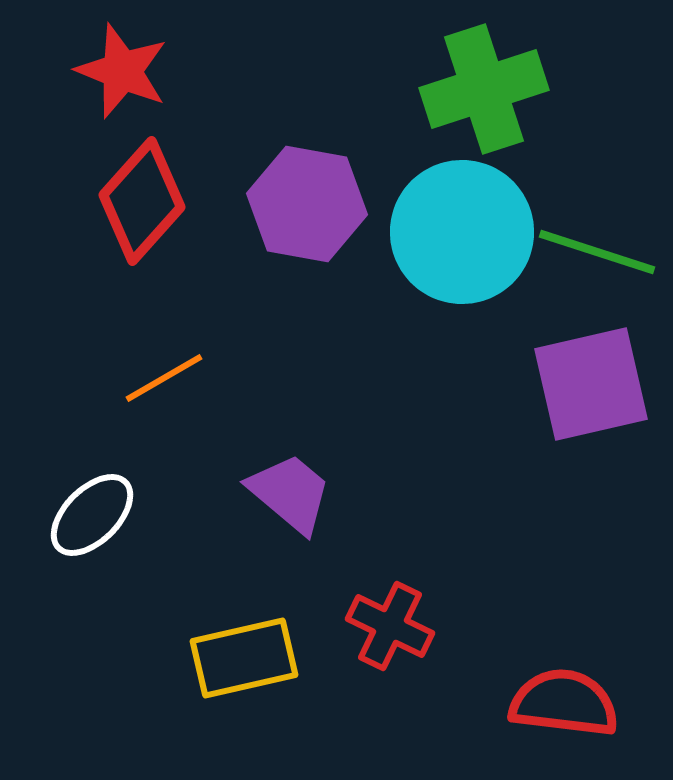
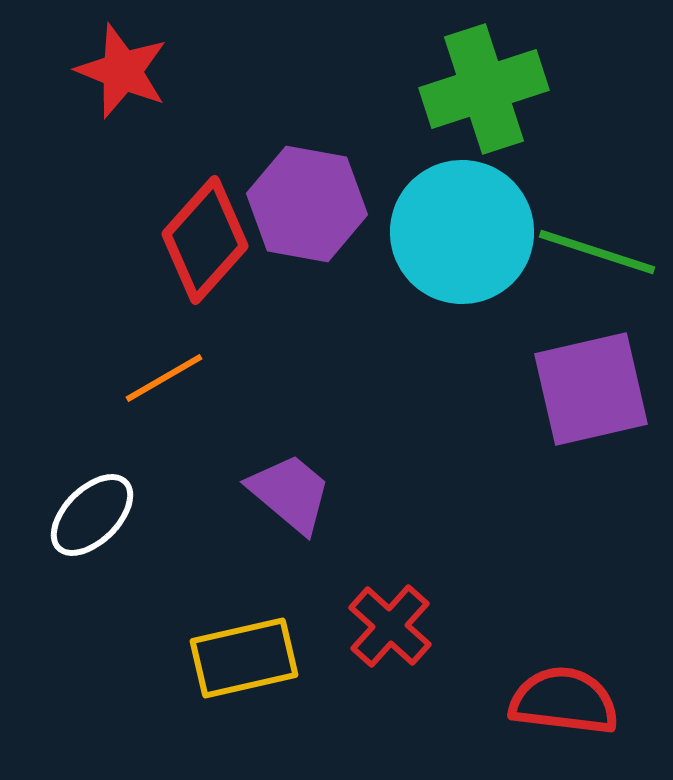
red diamond: moved 63 px right, 39 px down
purple square: moved 5 px down
red cross: rotated 16 degrees clockwise
red semicircle: moved 2 px up
